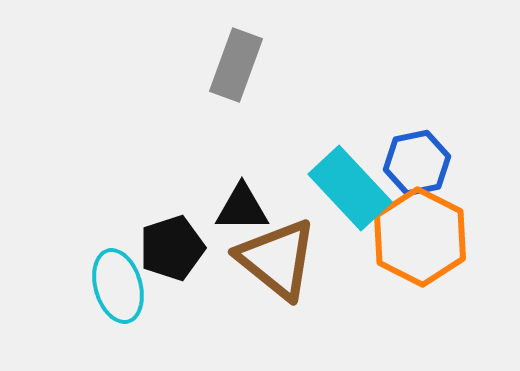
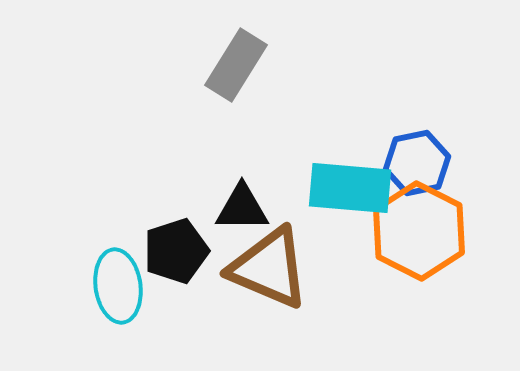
gray rectangle: rotated 12 degrees clockwise
cyan rectangle: rotated 42 degrees counterclockwise
orange hexagon: moved 1 px left, 6 px up
black pentagon: moved 4 px right, 3 px down
brown triangle: moved 8 px left, 9 px down; rotated 16 degrees counterclockwise
cyan ellipse: rotated 8 degrees clockwise
